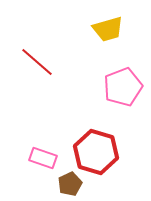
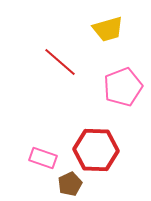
red line: moved 23 px right
red hexagon: moved 2 px up; rotated 15 degrees counterclockwise
